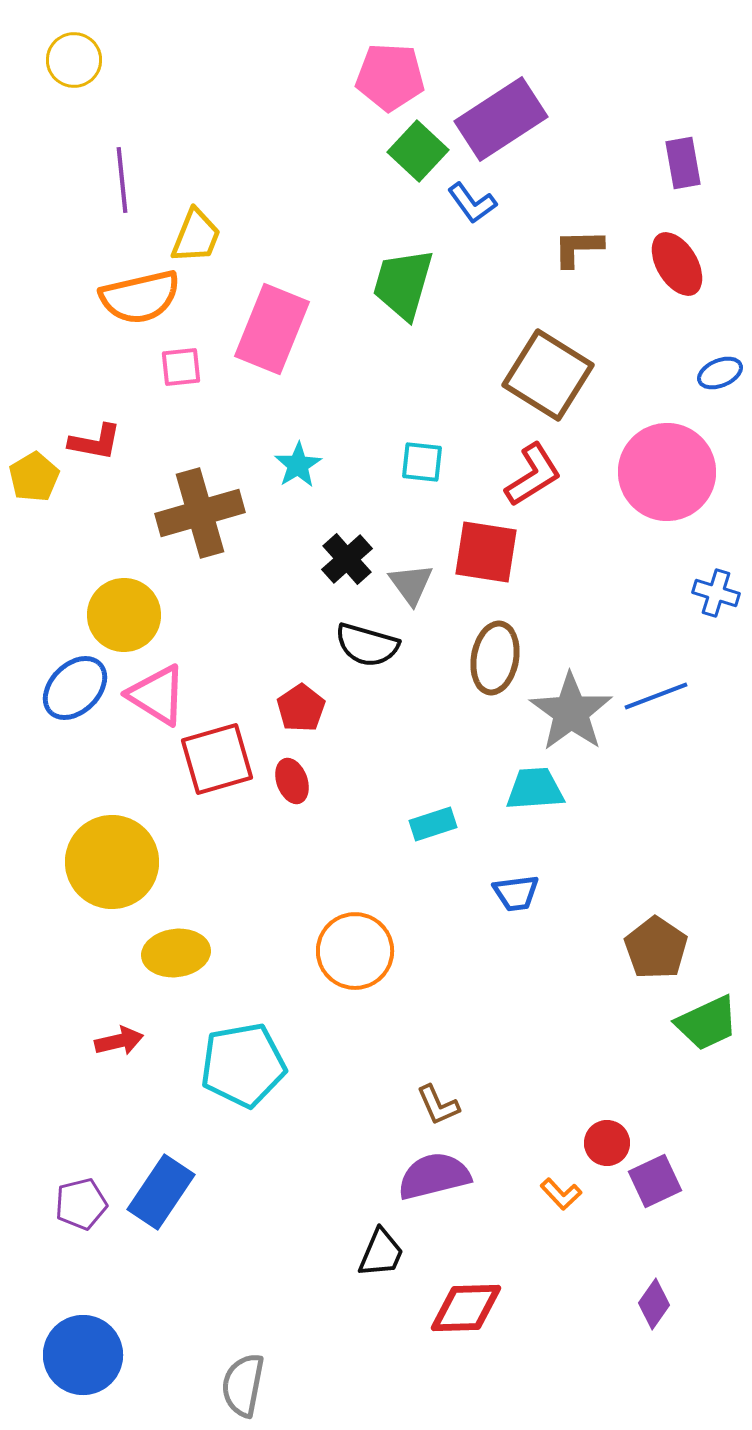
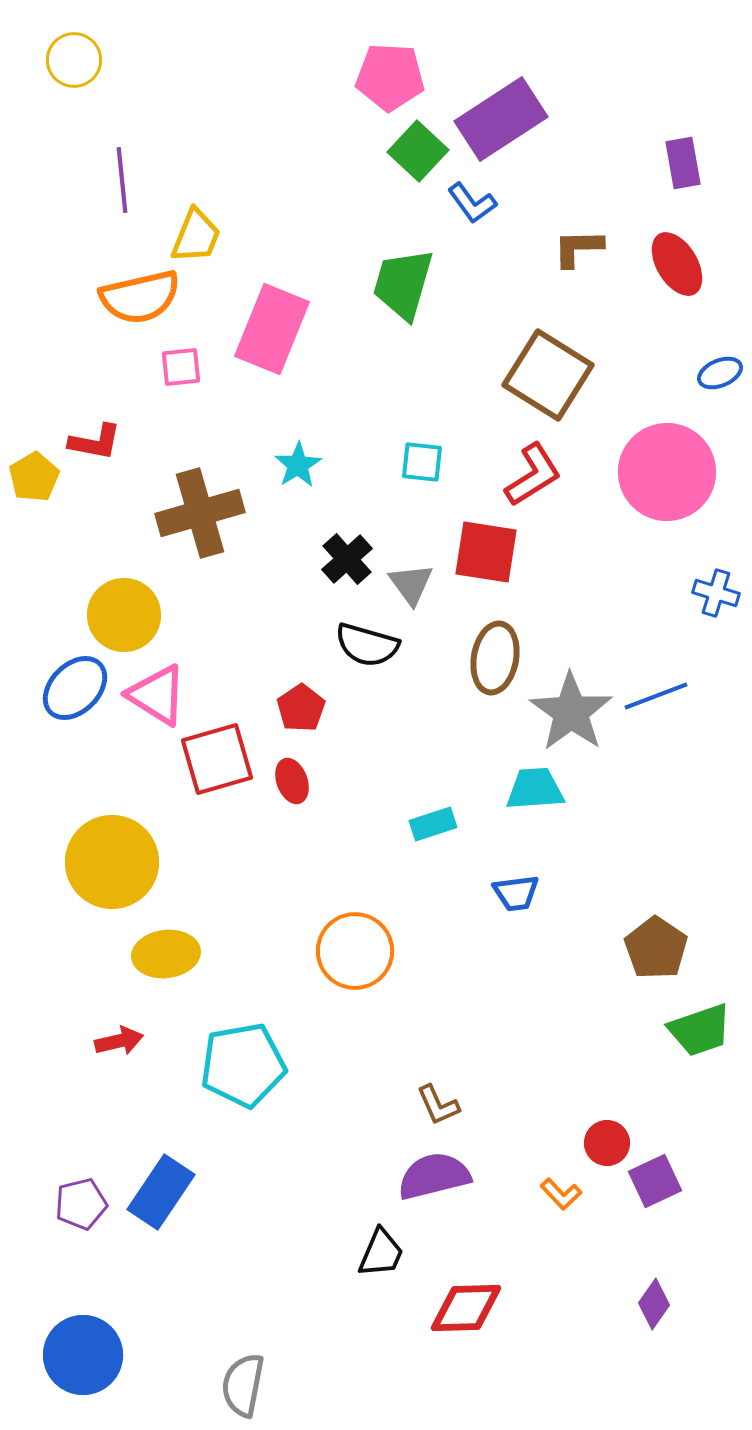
yellow ellipse at (176, 953): moved 10 px left, 1 px down
green trapezoid at (707, 1023): moved 7 px left, 7 px down; rotated 6 degrees clockwise
